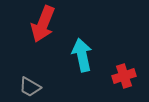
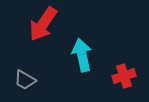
red arrow: rotated 12 degrees clockwise
gray trapezoid: moved 5 px left, 7 px up
